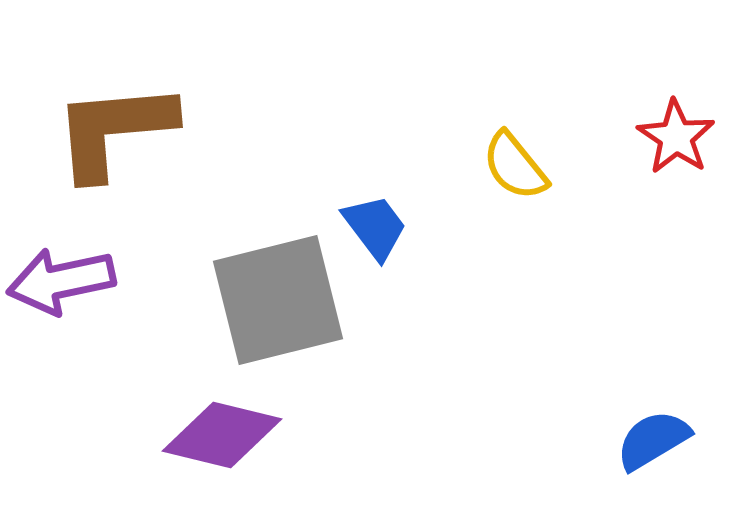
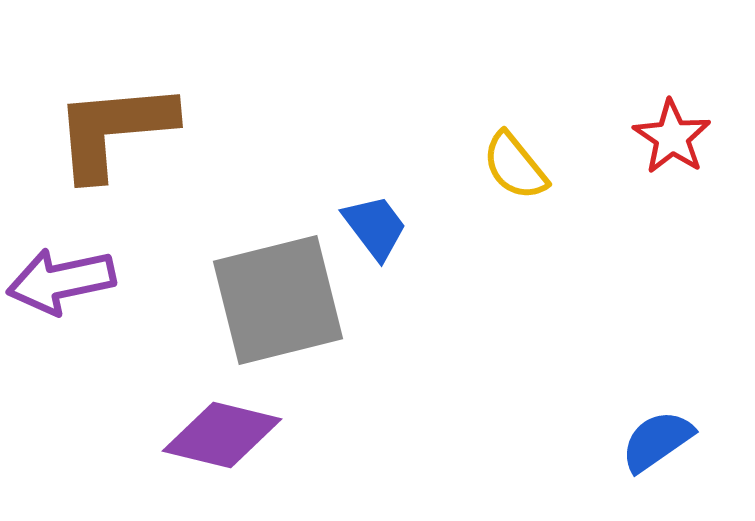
red star: moved 4 px left
blue semicircle: moved 4 px right, 1 px down; rotated 4 degrees counterclockwise
